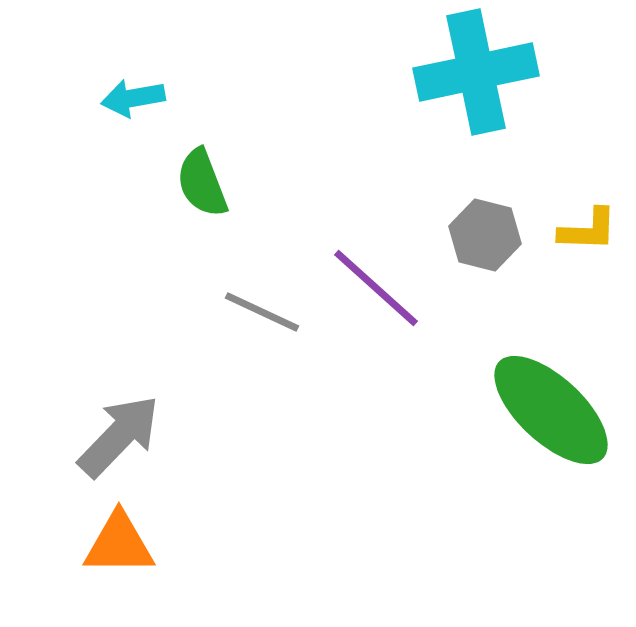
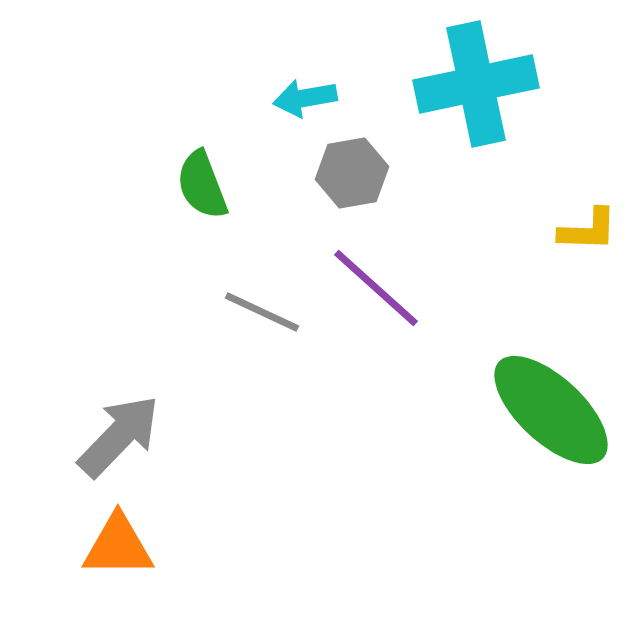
cyan cross: moved 12 px down
cyan arrow: moved 172 px right
green semicircle: moved 2 px down
gray hexagon: moved 133 px left, 62 px up; rotated 24 degrees counterclockwise
orange triangle: moved 1 px left, 2 px down
